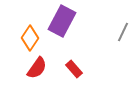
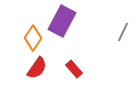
orange diamond: moved 3 px right
